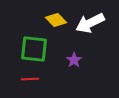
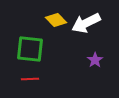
white arrow: moved 4 px left
green square: moved 4 px left
purple star: moved 21 px right
